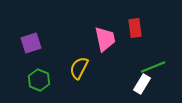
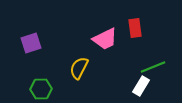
pink trapezoid: rotated 76 degrees clockwise
green hexagon: moved 2 px right, 9 px down; rotated 25 degrees counterclockwise
white rectangle: moved 1 px left, 2 px down
